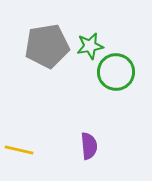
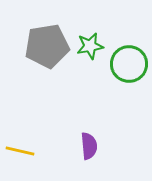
green circle: moved 13 px right, 8 px up
yellow line: moved 1 px right, 1 px down
